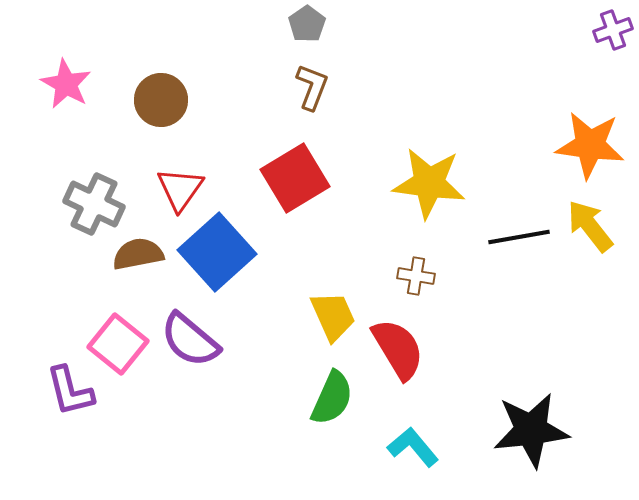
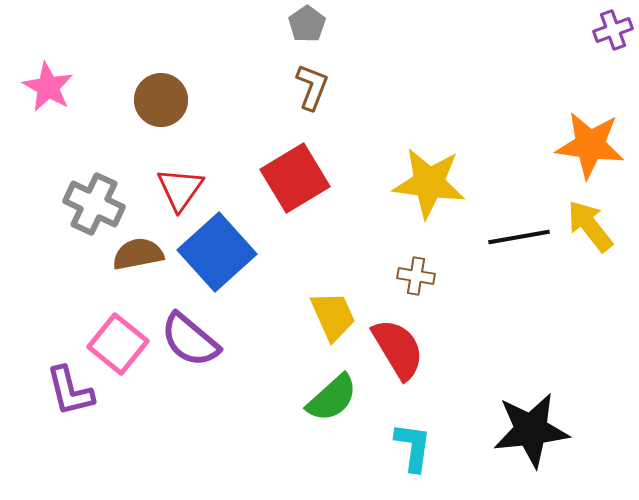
pink star: moved 18 px left, 3 px down
green semicircle: rotated 24 degrees clockwise
cyan L-shape: rotated 48 degrees clockwise
